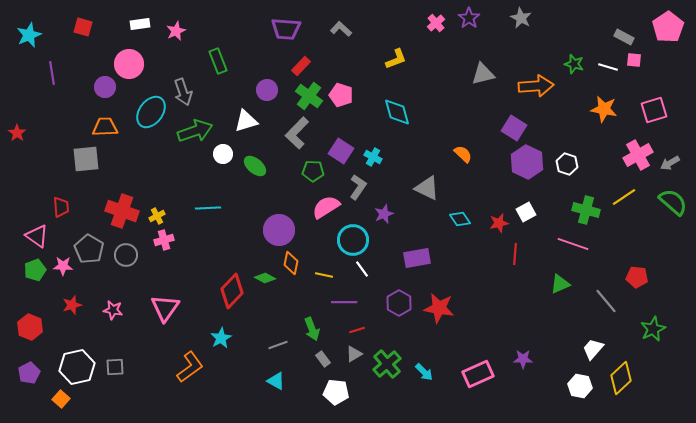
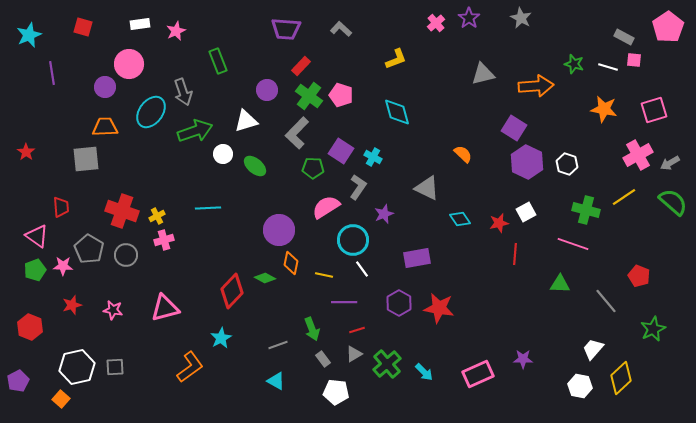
red star at (17, 133): moved 9 px right, 19 px down
green pentagon at (313, 171): moved 3 px up
red pentagon at (637, 277): moved 2 px right, 1 px up; rotated 15 degrees clockwise
green triangle at (560, 284): rotated 25 degrees clockwise
pink triangle at (165, 308): rotated 40 degrees clockwise
purple pentagon at (29, 373): moved 11 px left, 8 px down
